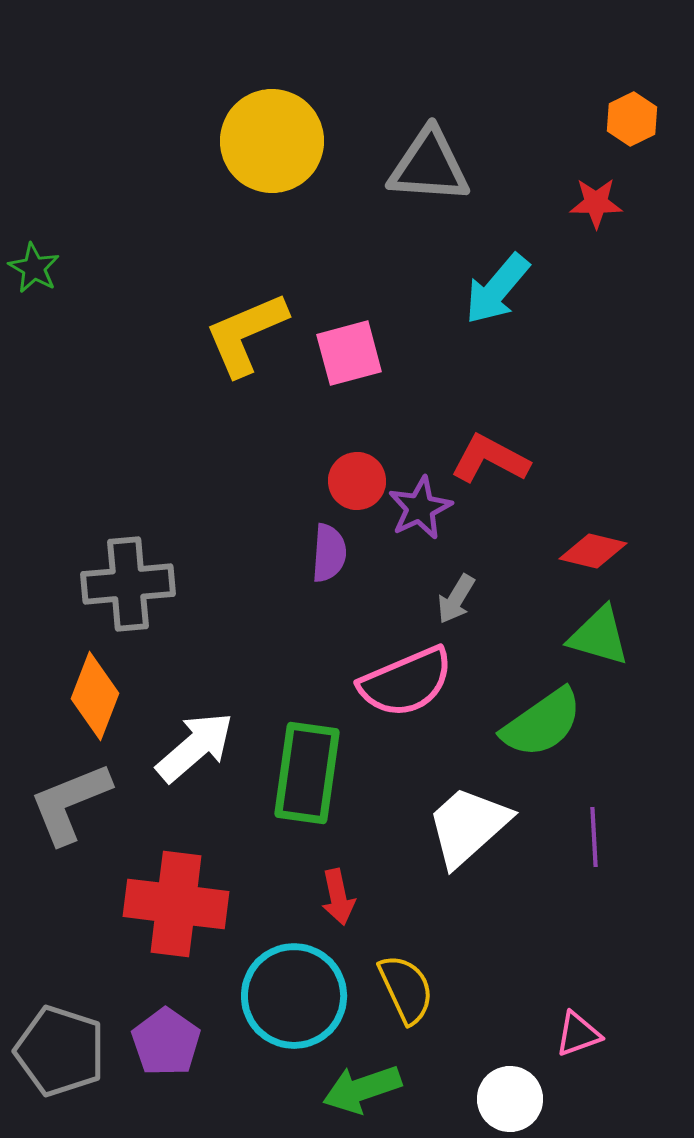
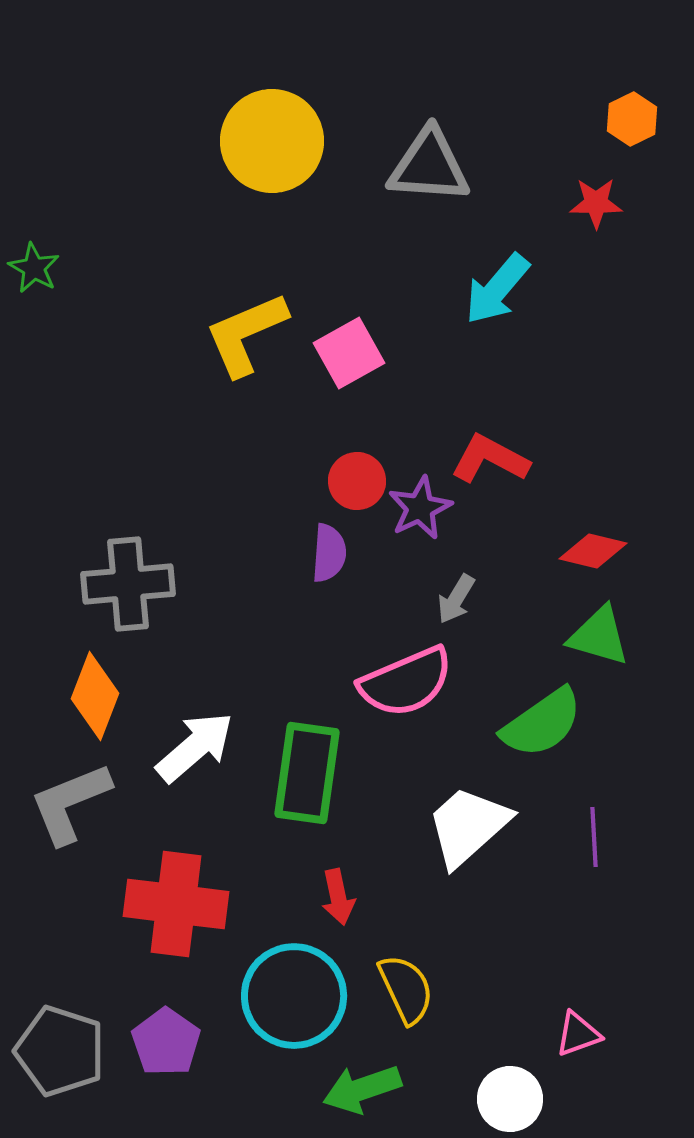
pink square: rotated 14 degrees counterclockwise
